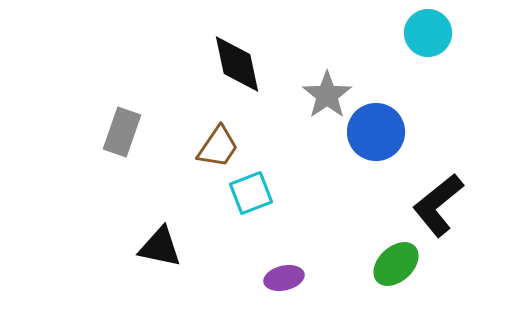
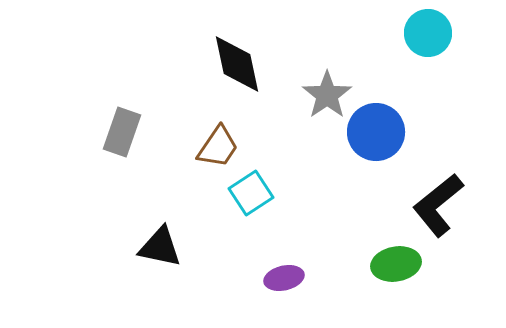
cyan square: rotated 12 degrees counterclockwise
green ellipse: rotated 33 degrees clockwise
